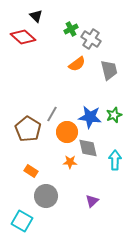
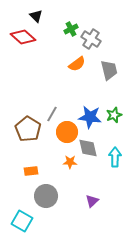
cyan arrow: moved 3 px up
orange rectangle: rotated 40 degrees counterclockwise
